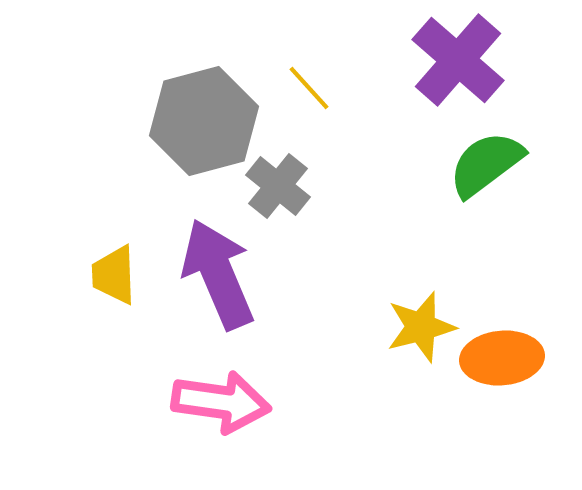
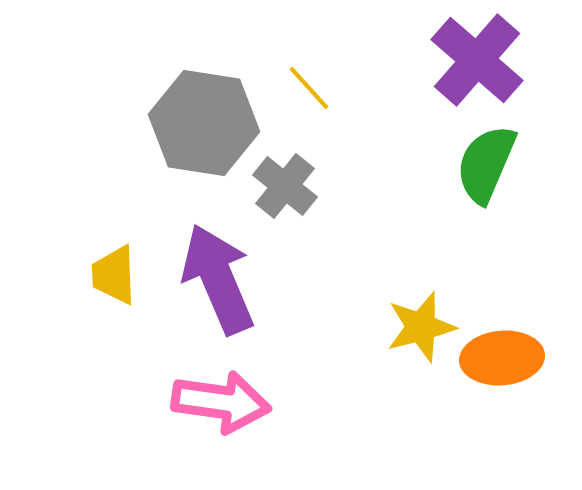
purple cross: moved 19 px right
gray hexagon: moved 2 px down; rotated 24 degrees clockwise
green semicircle: rotated 30 degrees counterclockwise
gray cross: moved 7 px right
purple arrow: moved 5 px down
